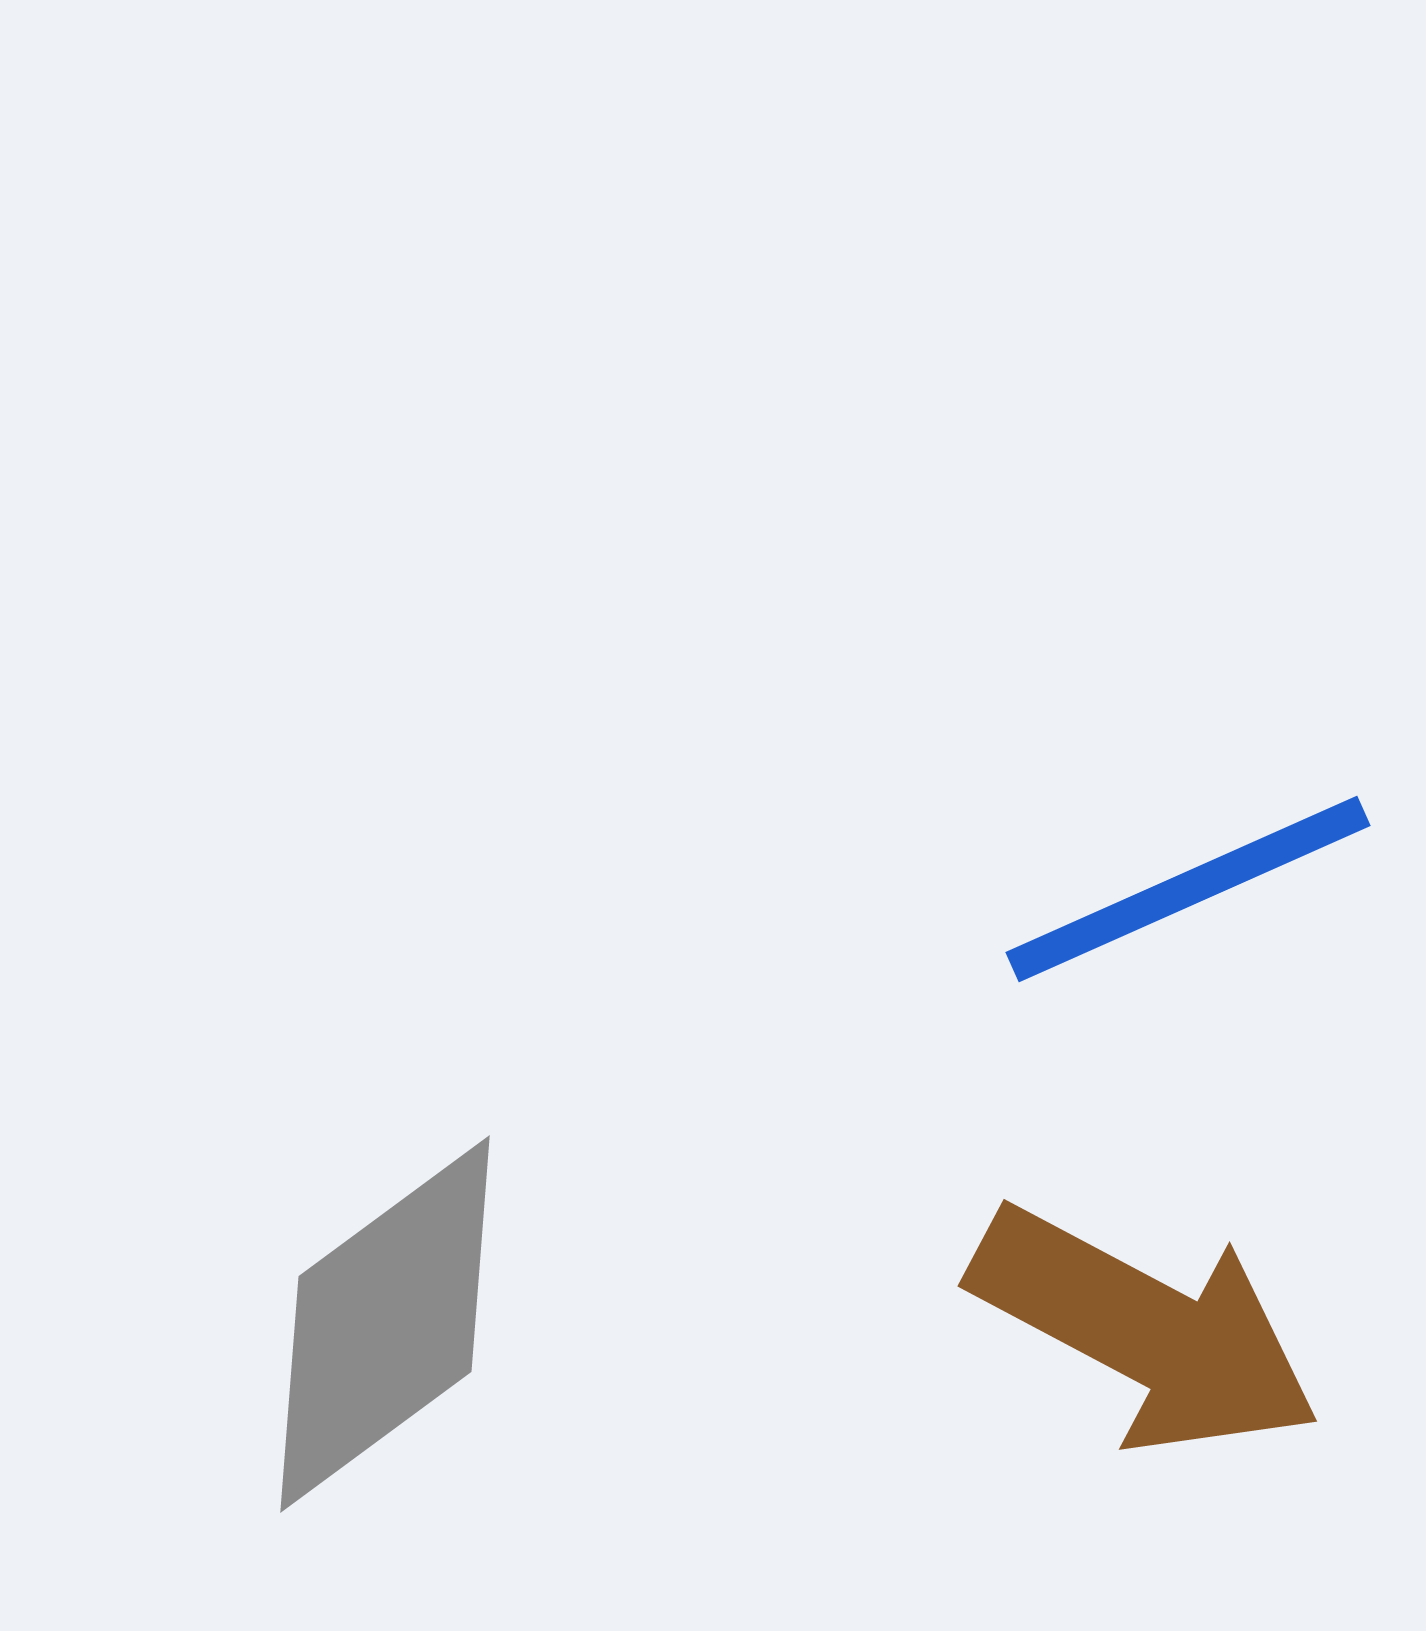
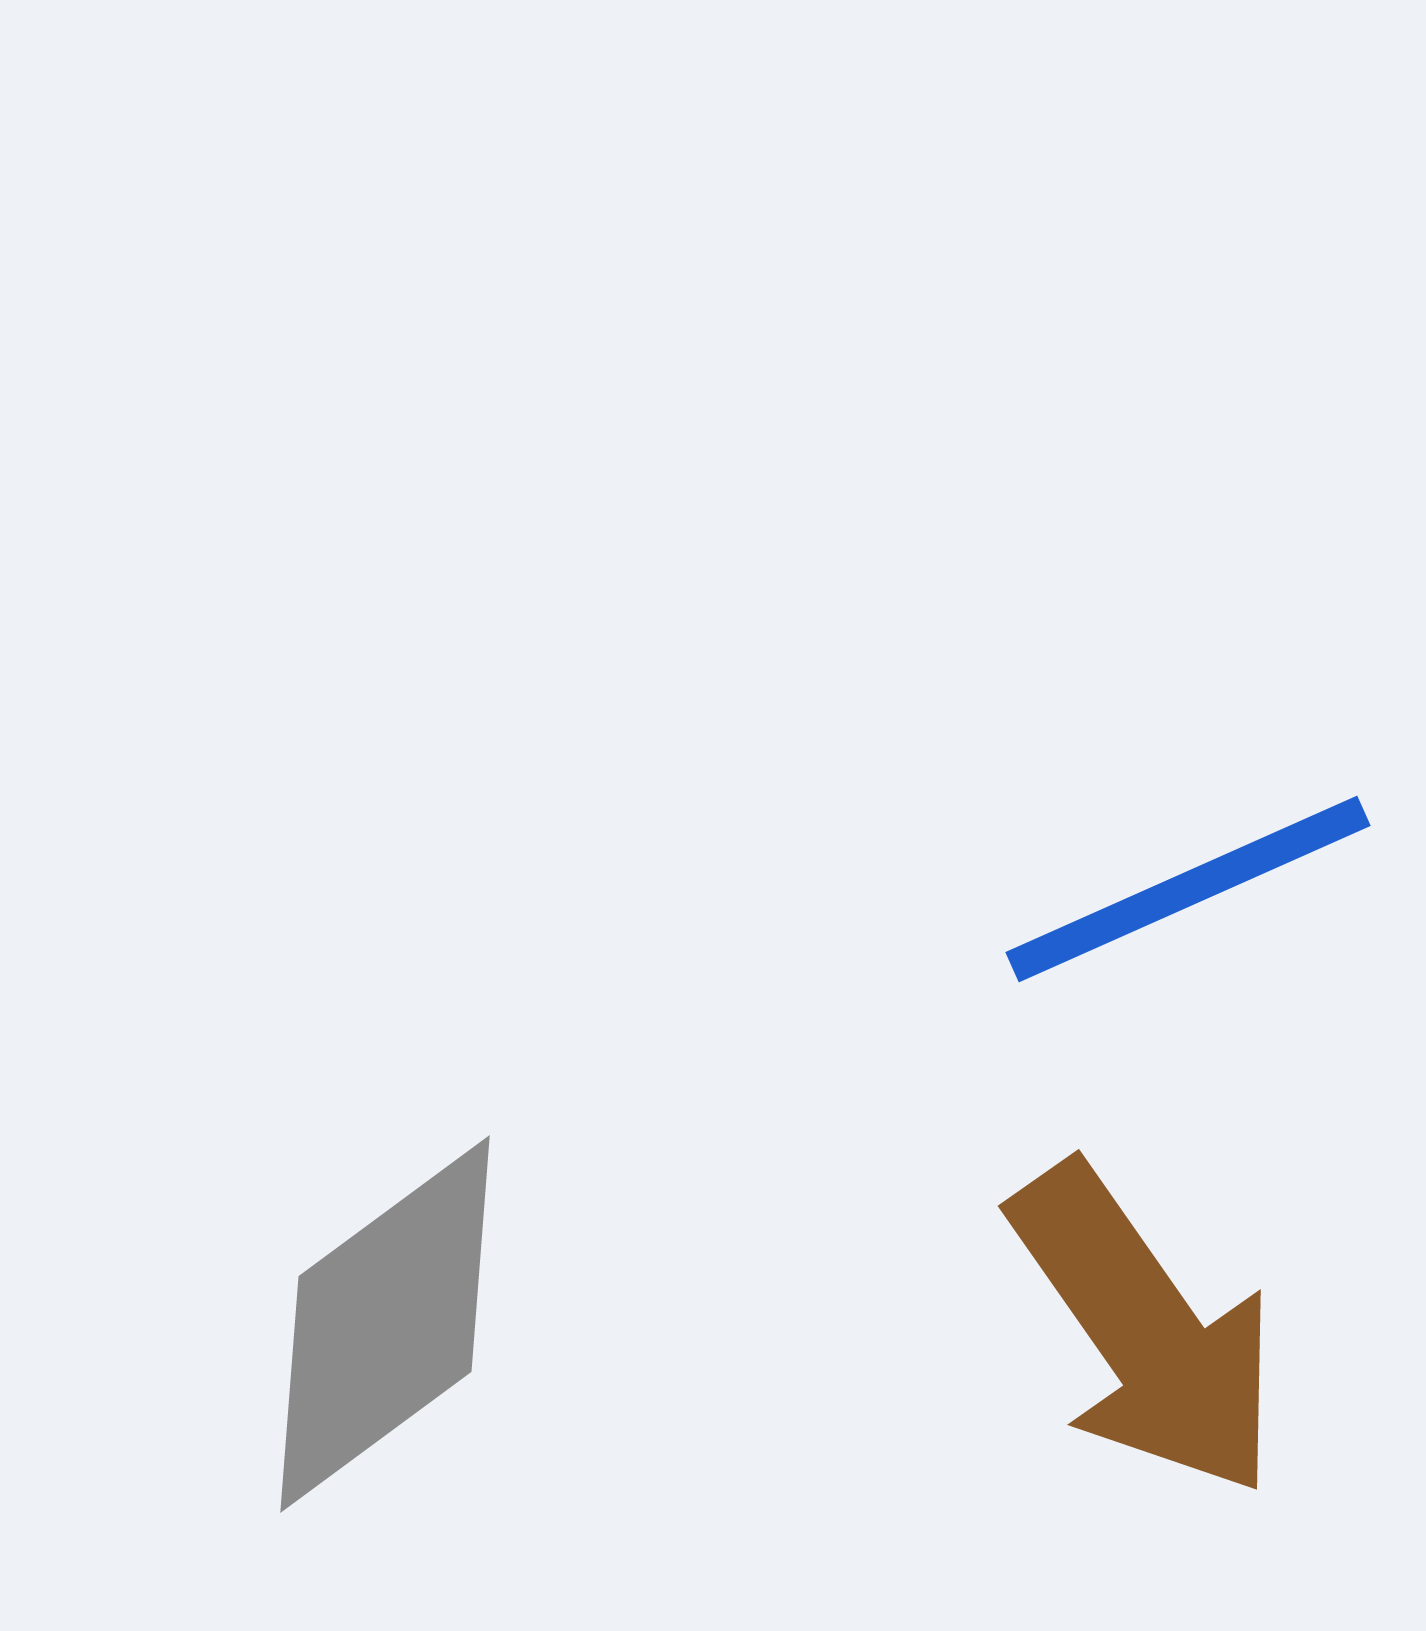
brown arrow: rotated 27 degrees clockwise
